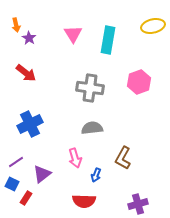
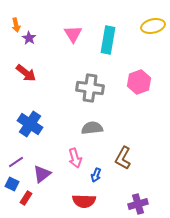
blue cross: rotated 30 degrees counterclockwise
